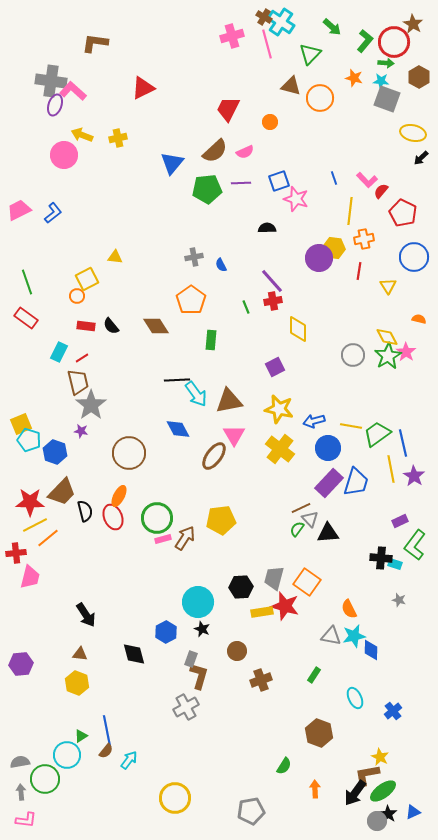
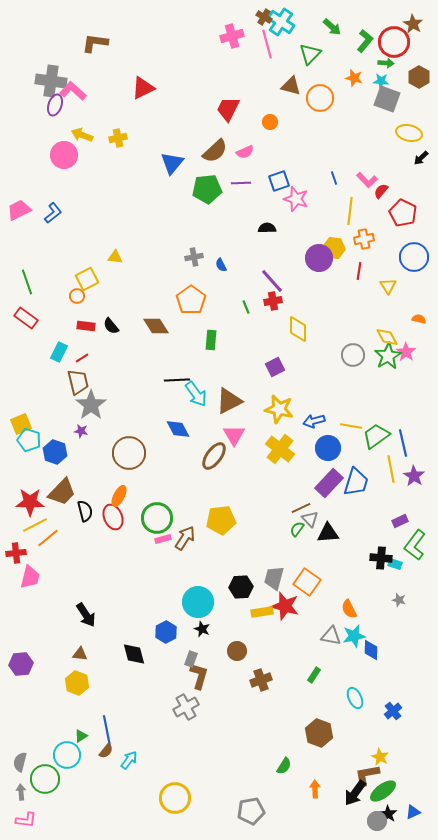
yellow ellipse at (413, 133): moved 4 px left
brown triangle at (229, 401): rotated 16 degrees counterclockwise
green trapezoid at (377, 434): moved 1 px left, 2 px down
gray semicircle at (20, 762): rotated 66 degrees counterclockwise
